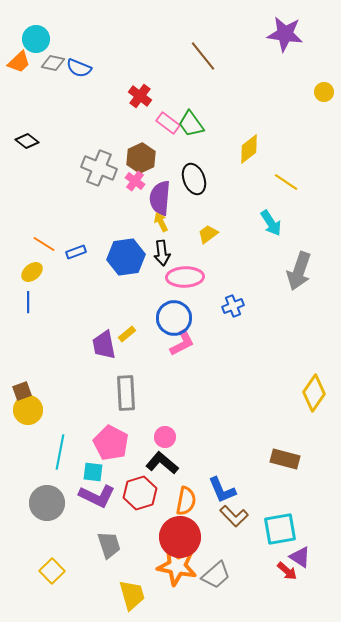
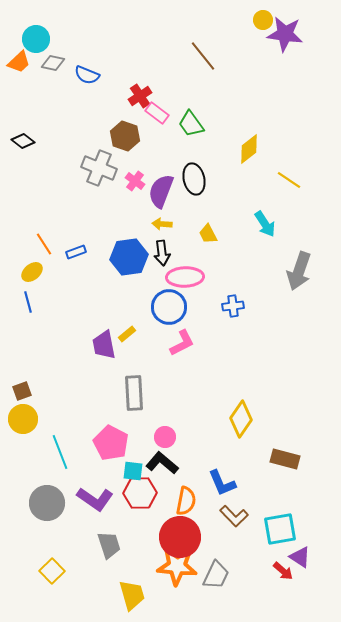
blue semicircle at (79, 68): moved 8 px right, 7 px down
yellow circle at (324, 92): moved 61 px left, 72 px up
red cross at (140, 96): rotated 20 degrees clockwise
pink rectangle at (168, 123): moved 11 px left, 10 px up
black diamond at (27, 141): moved 4 px left
brown hexagon at (141, 158): moved 16 px left, 22 px up; rotated 16 degrees counterclockwise
black ellipse at (194, 179): rotated 8 degrees clockwise
yellow line at (286, 182): moved 3 px right, 2 px up
purple semicircle at (160, 198): moved 1 px right, 7 px up; rotated 16 degrees clockwise
yellow arrow at (161, 222): moved 1 px right, 2 px down; rotated 60 degrees counterclockwise
cyan arrow at (271, 223): moved 6 px left, 1 px down
yellow trapezoid at (208, 234): rotated 80 degrees counterclockwise
orange line at (44, 244): rotated 25 degrees clockwise
blue hexagon at (126, 257): moved 3 px right
blue line at (28, 302): rotated 15 degrees counterclockwise
blue cross at (233, 306): rotated 15 degrees clockwise
blue circle at (174, 318): moved 5 px left, 11 px up
gray rectangle at (126, 393): moved 8 px right
yellow diamond at (314, 393): moved 73 px left, 26 px down
yellow circle at (28, 410): moved 5 px left, 9 px down
cyan line at (60, 452): rotated 32 degrees counterclockwise
cyan square at (93, 472): moved 40 px right, 1 px up
blue L-shape at (222, 490): moved 7 px up
red hexagon at (140, 493): rotated 16 degrees clockwise
purple L-shape at (97, 496): moved 2 px left, 3 px down; rotated 9 degrees clockwise
orange star at (177, 566): rotated 6 degrees counterclockwise
red arrow at (287, 571): moved 4 px left
gray trapezoid at (216, 575): rotated 24 degrees counterclockwise
